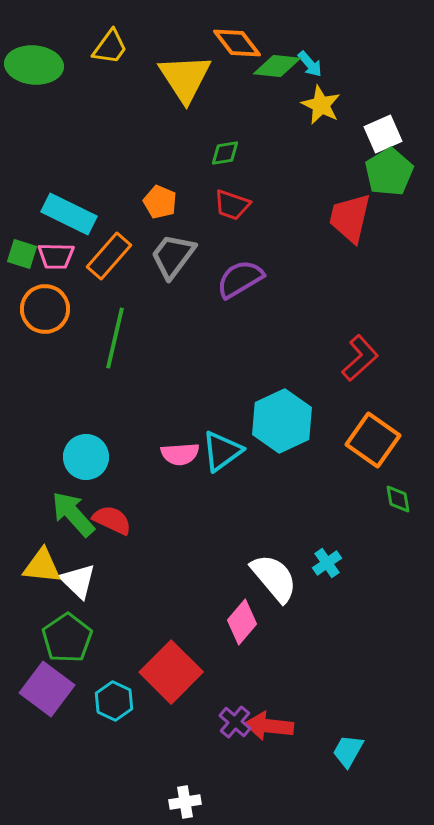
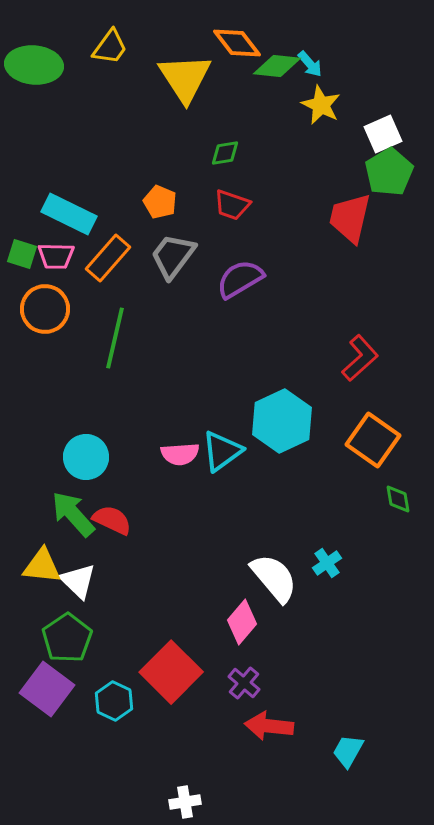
orange rectangle at (109, 256): moved 1 px left, 2 px down
purple cross at (235, 722): moved 9 px right, 39 px up
